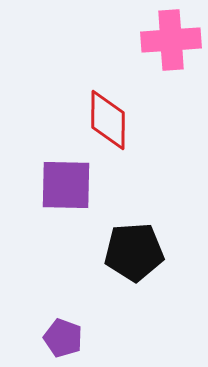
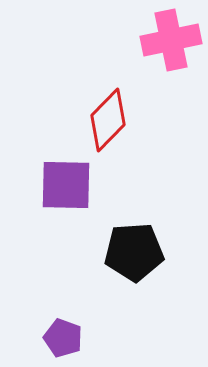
pink cross: rotated 8 degrees counterclockwise
red diamond: rotated 44 degrees clockwise
